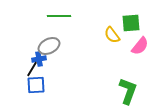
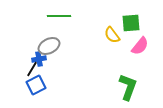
blue square: rotated 24 degrees counterclockwise
green L-shape: moved 4 px up
